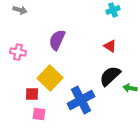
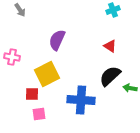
gray arrow: rotated 40 degrees clockwise
pink cross: moved 6 px left, 5 px down
yellow square: moved 3 px left, 4 px up; rotated 20 degrees clockwise
blue cross: rotated 32 degrees clockwise
pink square: rotated 16 degrees counterclockwise
